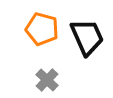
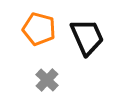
orange pentagon: moved 3 px left
